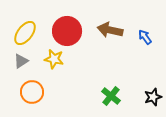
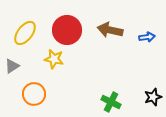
red circle: moved 1 px up
blue arrow: moved 2 px right; rotated 119 degrees clockwise
gray triangle: moved 9 px left, 5 px down
orange circle: moved 2 px right, 2 px down
green cross: moved 6 px down; rotated 12 degrees counterclockwise
